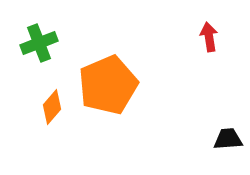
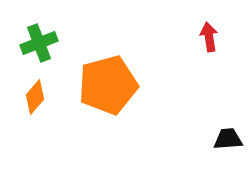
orange pentagon: rotated 8 degrees clockwise
orange diamond: moved 17 px left, 10 px up
